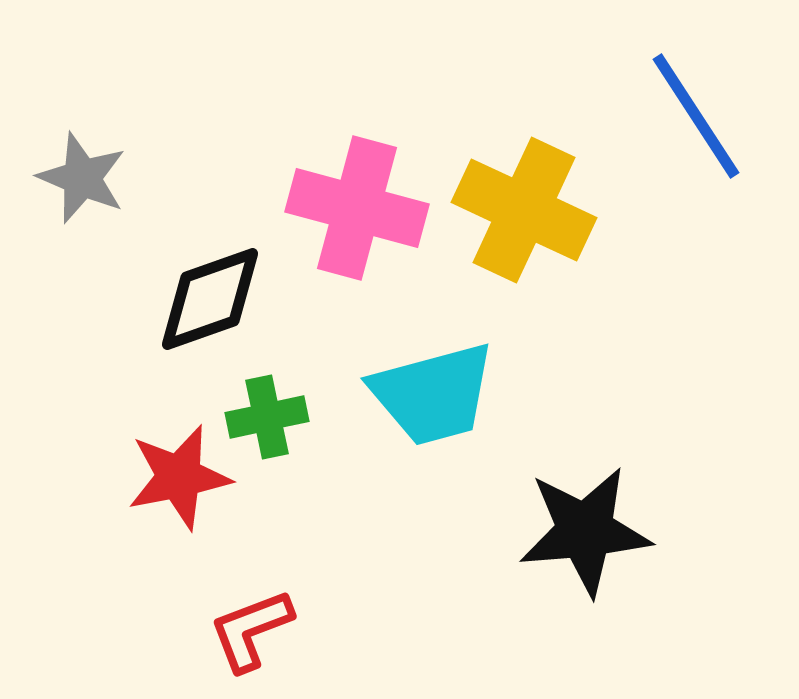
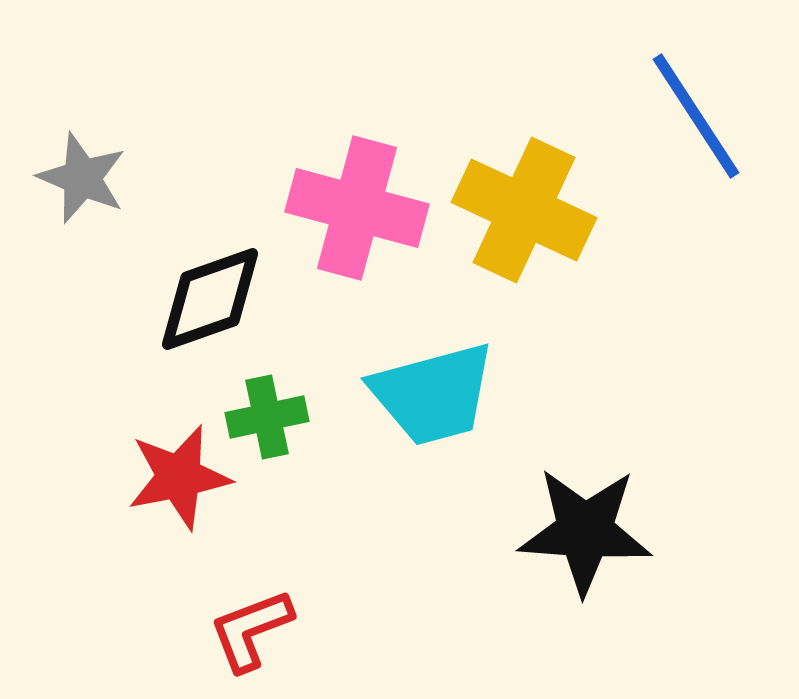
black star: rotated 9 degrees clockwise
